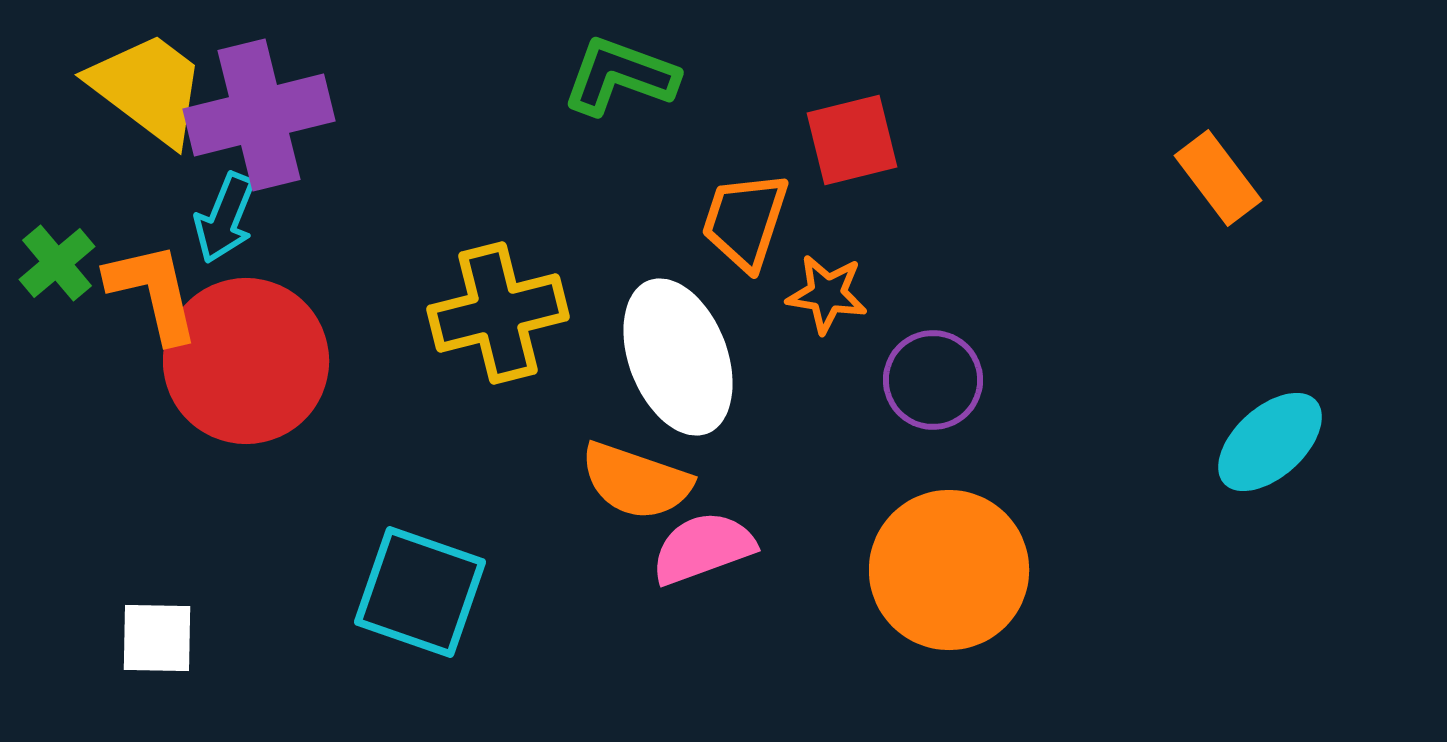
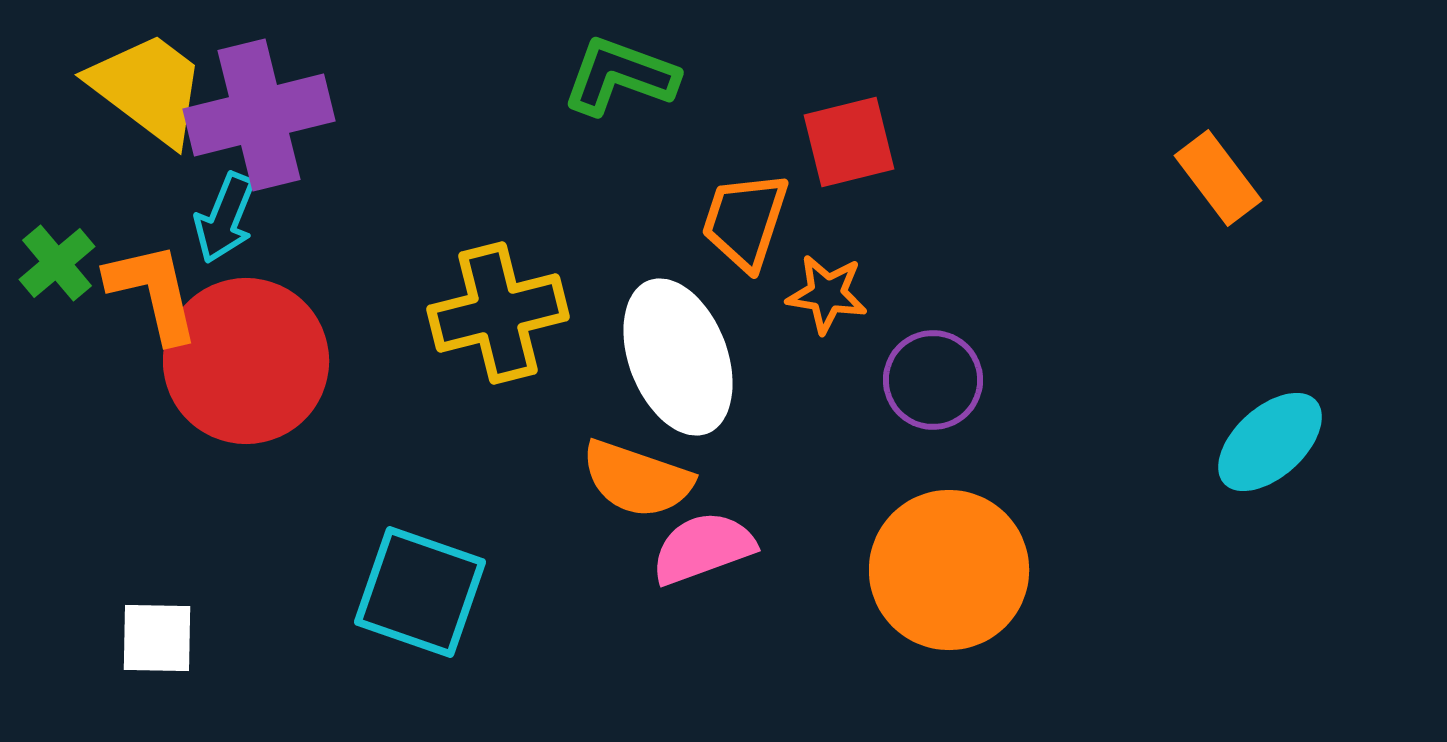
red square: moved 3 px left, 2 px down
orange semicircle: moved 1 px right, 2 px up
